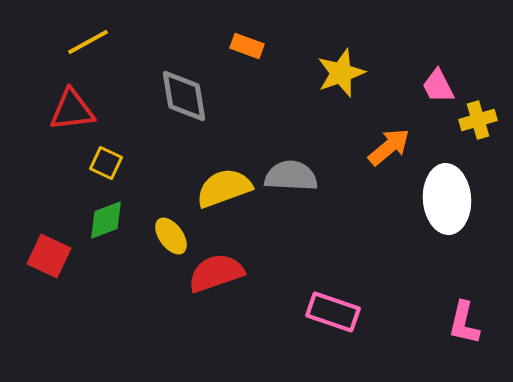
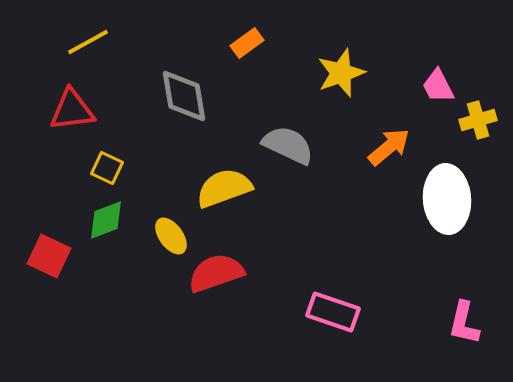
orange rectangle: moved 3 px up; rotated 56 degrees counterclockwise
yellow square: moved 1 px right, 5 px down
gray semicircle: moved 3 px left, 31 px up; rotated 22 degrees clockwise
